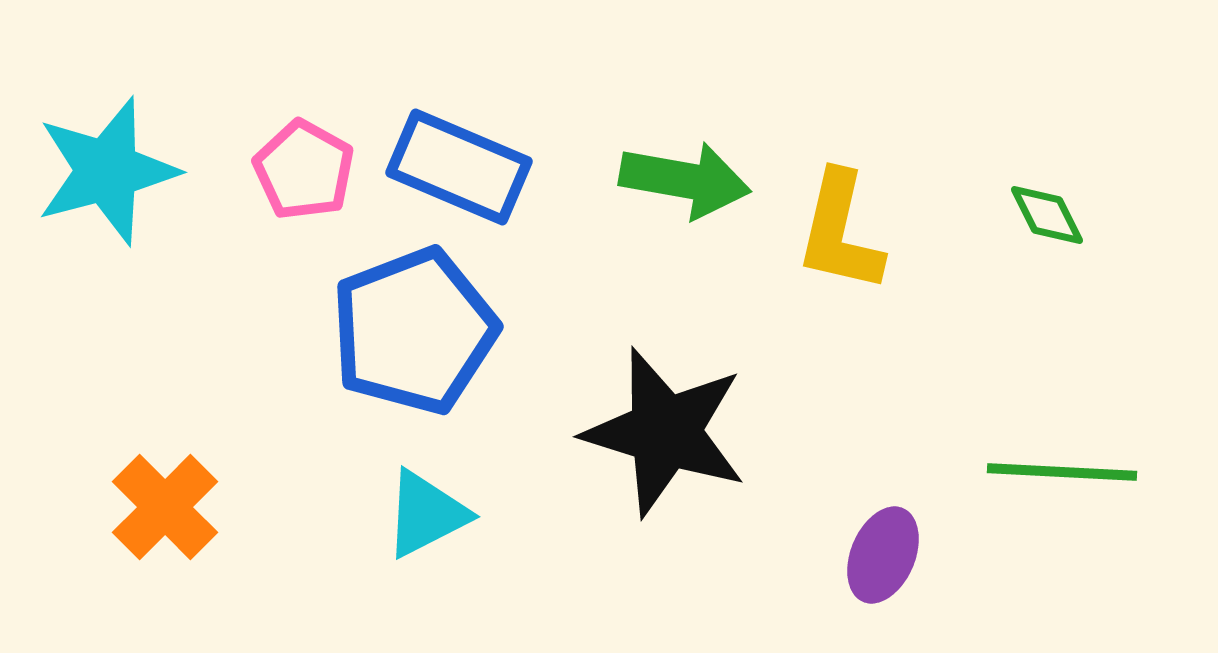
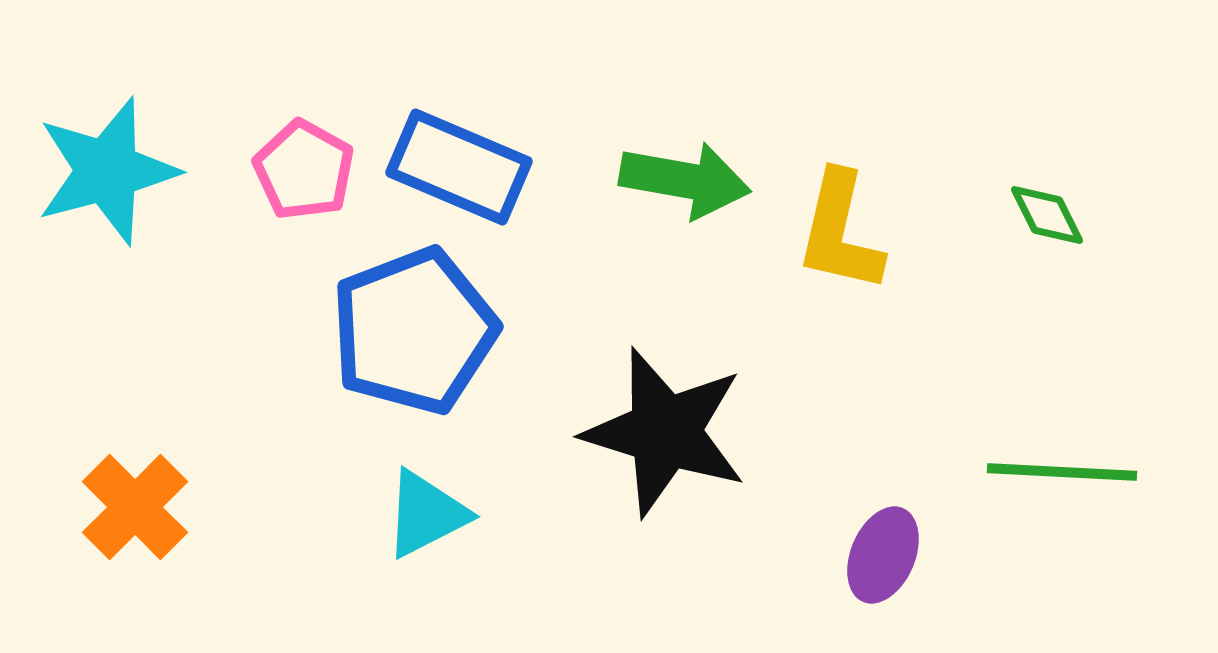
orange cross: moved 30 px left
